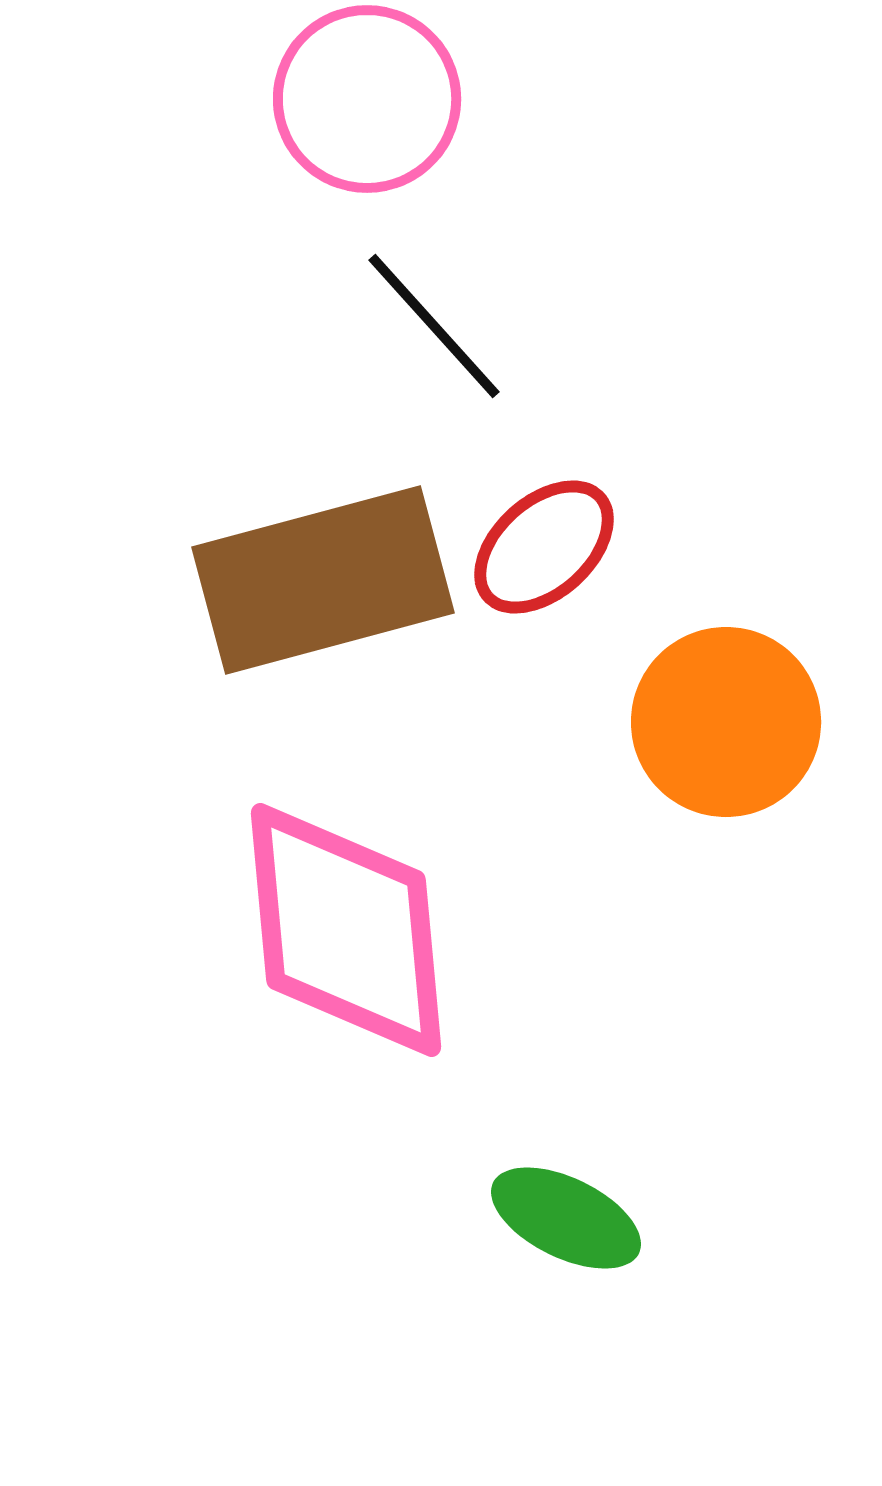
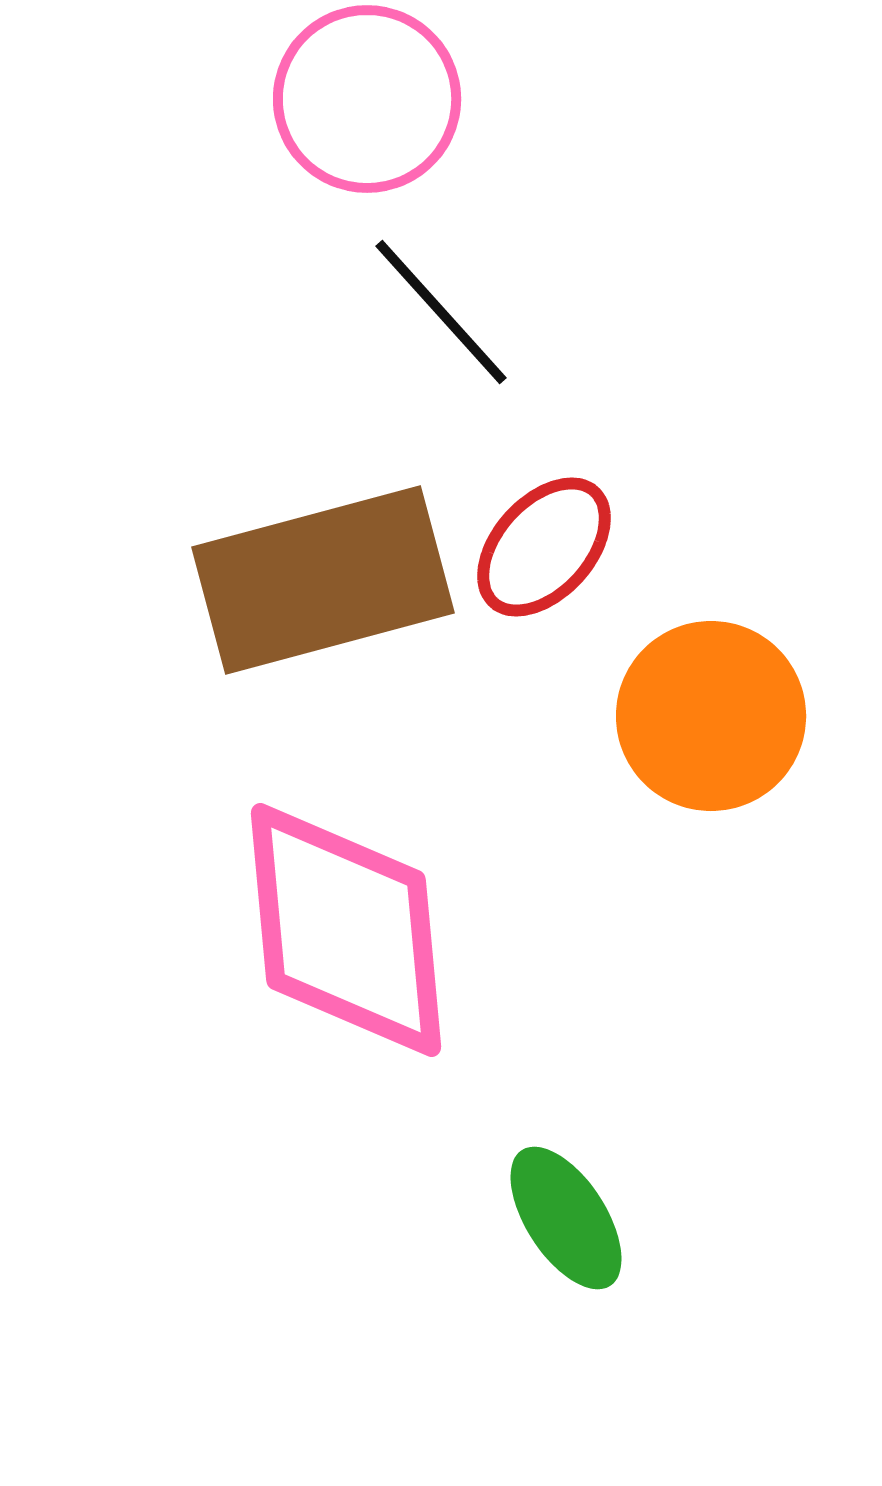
black line: moved 7 px right, 14 px up
red ellipse: rotated 6 degrees counterclockwise
orange circle: moved 15 px left, 6 px up
green ellipse: rotated 31 degrees clockwise
